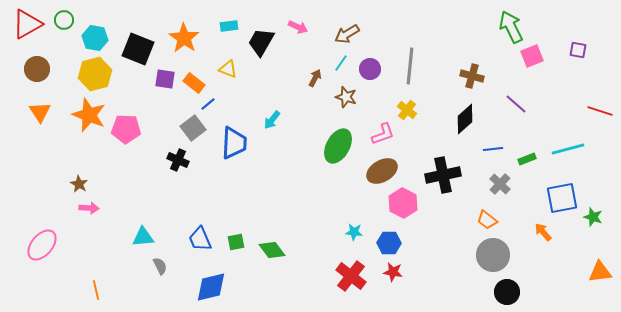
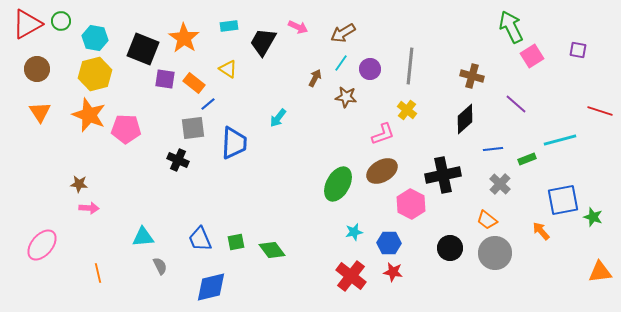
green circle at (64, 20): moved 3 px left, 1 px down
brown arrow at (347, 34): moved 4 px left, 1 px up
black trapezoid at (261, 42): moved 2 px right
black square at (138, 49): moved 5 px right
pink square at (532, 56): rotated 10 degrees counterclockwise
yellow triangle at (228, 69): rotated 12 degrees clockwise
brown star at (346, 97): rotated 10 degrees counterclockwise
cyan arrow at (272, 120): moved 6 px right, 2 px up
gray square at (193, 128): rotated 30 degrees clockwise
green ellipse at (338, 146): moved 38 px down
cyan line at (568, 149): moved 8 px left, 9 px up
brown star at (79, 184): rotated 24 degrees counterclockwise
blue square at (562, 198): moved 1 px right, 2 px down
pink hexagon at (403, 203): moved 8 px right, 1 px down
cyan star at (354, 232): rotated 18 degrees counterclockwise
orange arrow at (543, 232): moved 2 px left, 1 px up
gray circle at (493, 255): moved 2 px right, 2 px up
orange line at (96, 290): moved 2 px right, 17 px up
black circle at (507, 292): moved 57 px left, 44 px up
